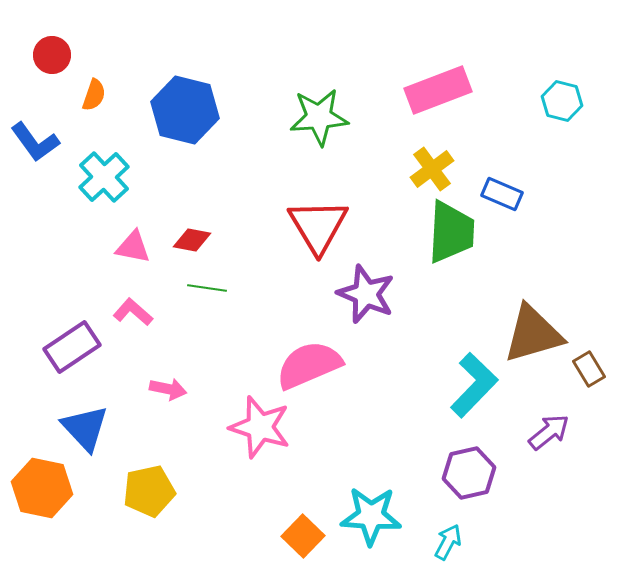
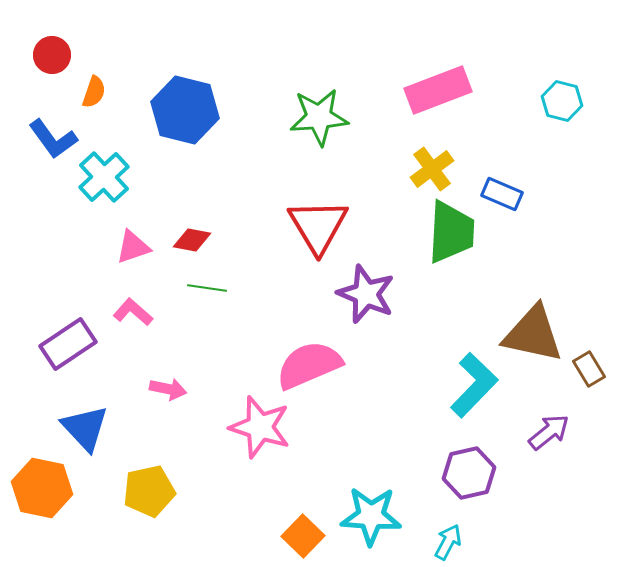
orange semicircle: moved 3 px up
blue L-shape: moved 18 px right, 3 px up
pink triangle: rotated 30 degrees counterclockwise
brown triangle: rotated 28 degrees clockwise
purple rectangle: moved 4 px left, 3 px up
